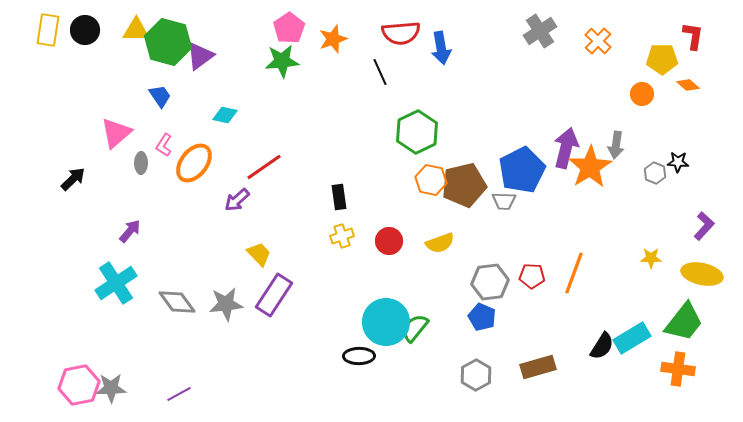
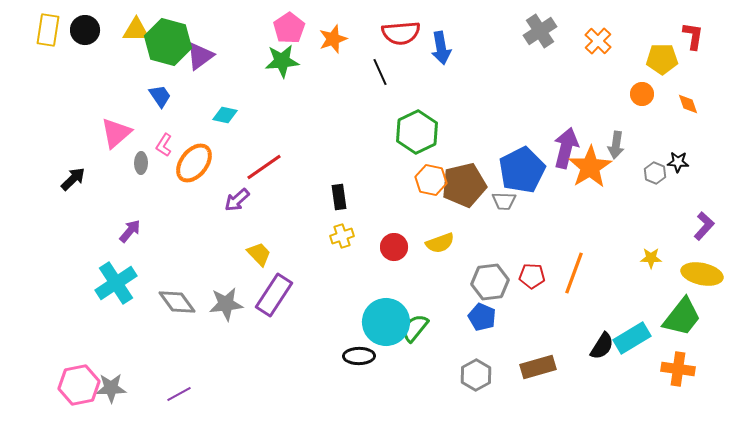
orange diamond at (688, 85): moved 19 px down; rotated 30 degrees clockwise
red circle at (389, 241): moved 5 px right, 6 px down
green trapezoid at (684, 322): moved 2 px left, 5 px up
